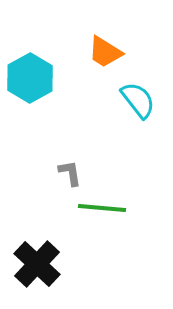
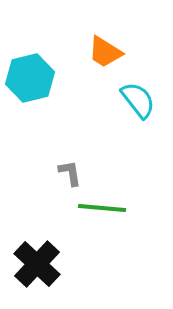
cyan hexagon: rotated 15 degrees clockwise
